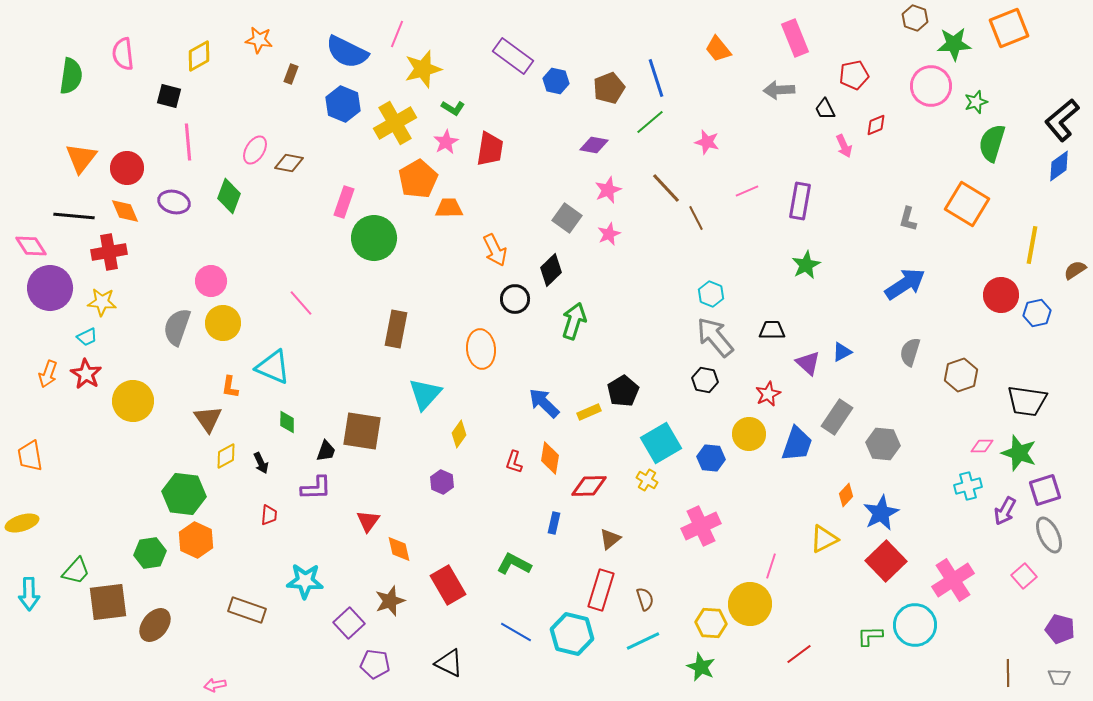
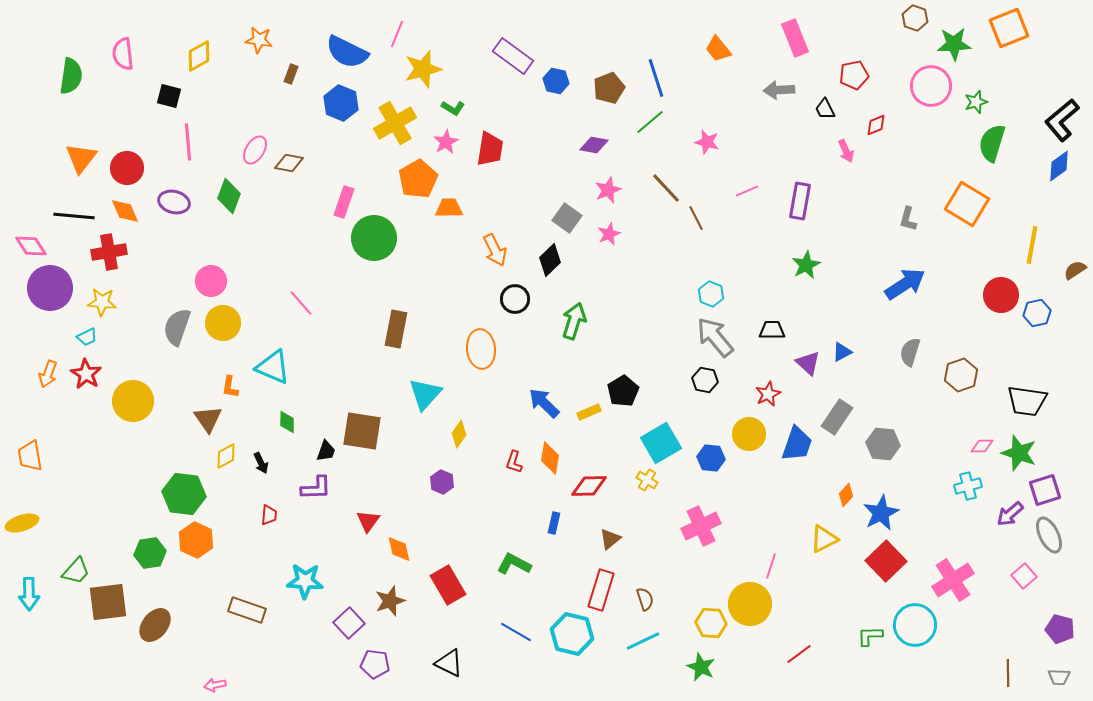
blue hexagon at (343, 104): moved 2 px left, 1 px up
pink arrow at (844, 146): moved 2 px right, 5 px down
black diamond at (551, 270): moved 1 px left, 10 px up
purple arrow at (1005, 511): moved 5 px right, 3 px down; rotated 20 degrees clockwise
